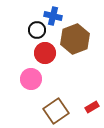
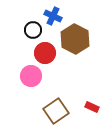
blue cross: rotated 12 degrees clockwise
black circle: moved 4 px left
brown hexagon: rotated 12 degrees counterclockwise
pink circle: moved 3 px up
red rectangle: rotated 56 degrees clockwise
